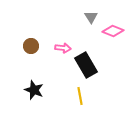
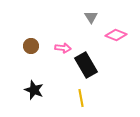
pink diamond: moved 3 px right, 4 px down
yellow line: moved 1 px right, 2 px down
